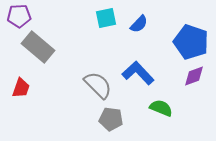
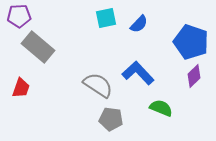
purple diamond: rotated 25 degrees counterclockwise
gray semicircle: rotated 12 degrees counterclockwise
